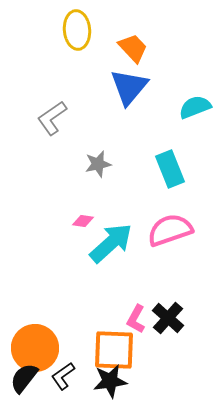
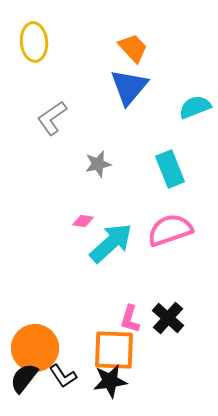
yellow ellipse: moved 43 px left, 12 px down
pink L-shape: moved 6 px left; rotated 12 degrees counterclockwise
black L-shape: rotated 88 degrees counterclockwise
